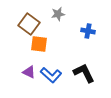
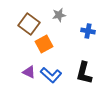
gray star: moved 1 px right, 1 px down
orange square: moved 5 px right; rotated 36 degrees counterclockwise
black L-shape: rotated 140 degrees counterclockwise
